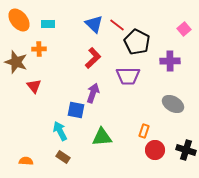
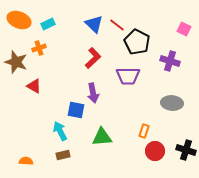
orange ellipse: rotated 30 degrees counterclockwise
cyan rectangle: rotated 24 degrees counterclockwise
pink square: rotated 24 degrees counterclockwise
orange cross: moved 1 px up; rotated 16 degrees counterclockwise
purple cross: rotated 18 degrees clockwise
red triangle: rotated 21 degrees counterclockwise
purple arrow: rotated 150 degrees clockwise
gray ellipse: moved 1 px left, 1 px up; rotated 25 degrees counterclockwise
red circle: moved 1 px down
brown rectangle: moved 2 px up; rotated 48 degrees counterclockwise
